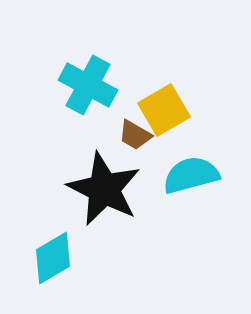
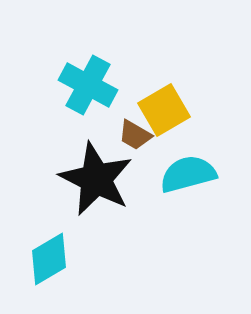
cyan semicircle: moved 3 px left, 1 px up
black star: moved 8 px left, 10 px up
cyan diamond: moved 4 px left, 1 px down
